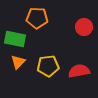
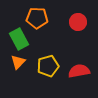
red circle: moved 6 px left, 5 px up
green rectangle: moved 4 px right; rotated 50 degrees clockwise
yellow pentagon: rotated 10 degrees counterclockwise
